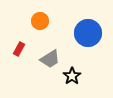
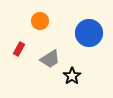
blue circle: moved 1 px right
